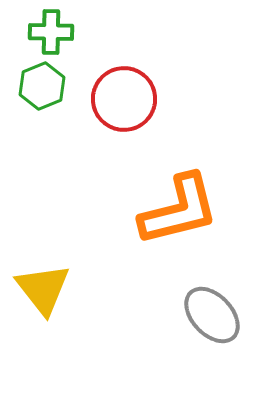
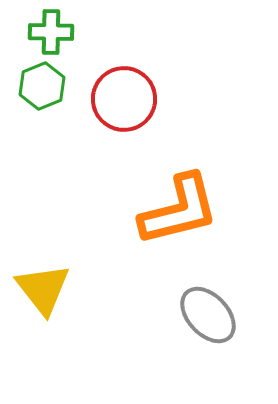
gray ellipse: moved 4 px left
